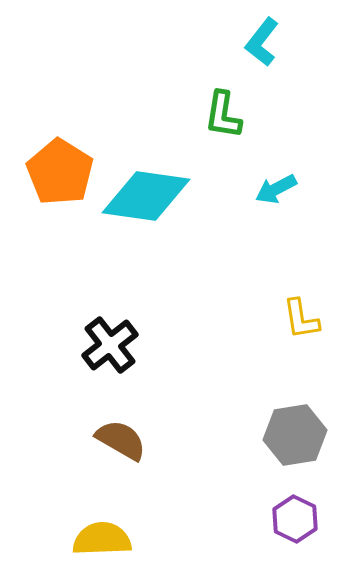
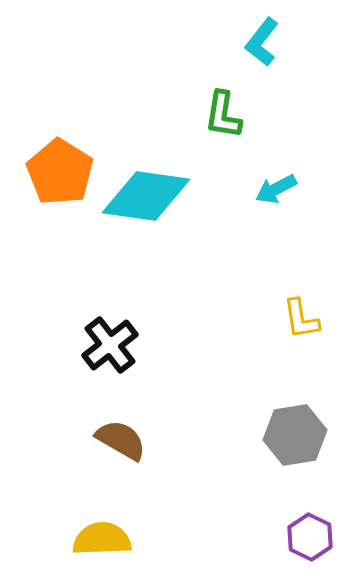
purple hexagon: moved 15 px right, 18 px down
